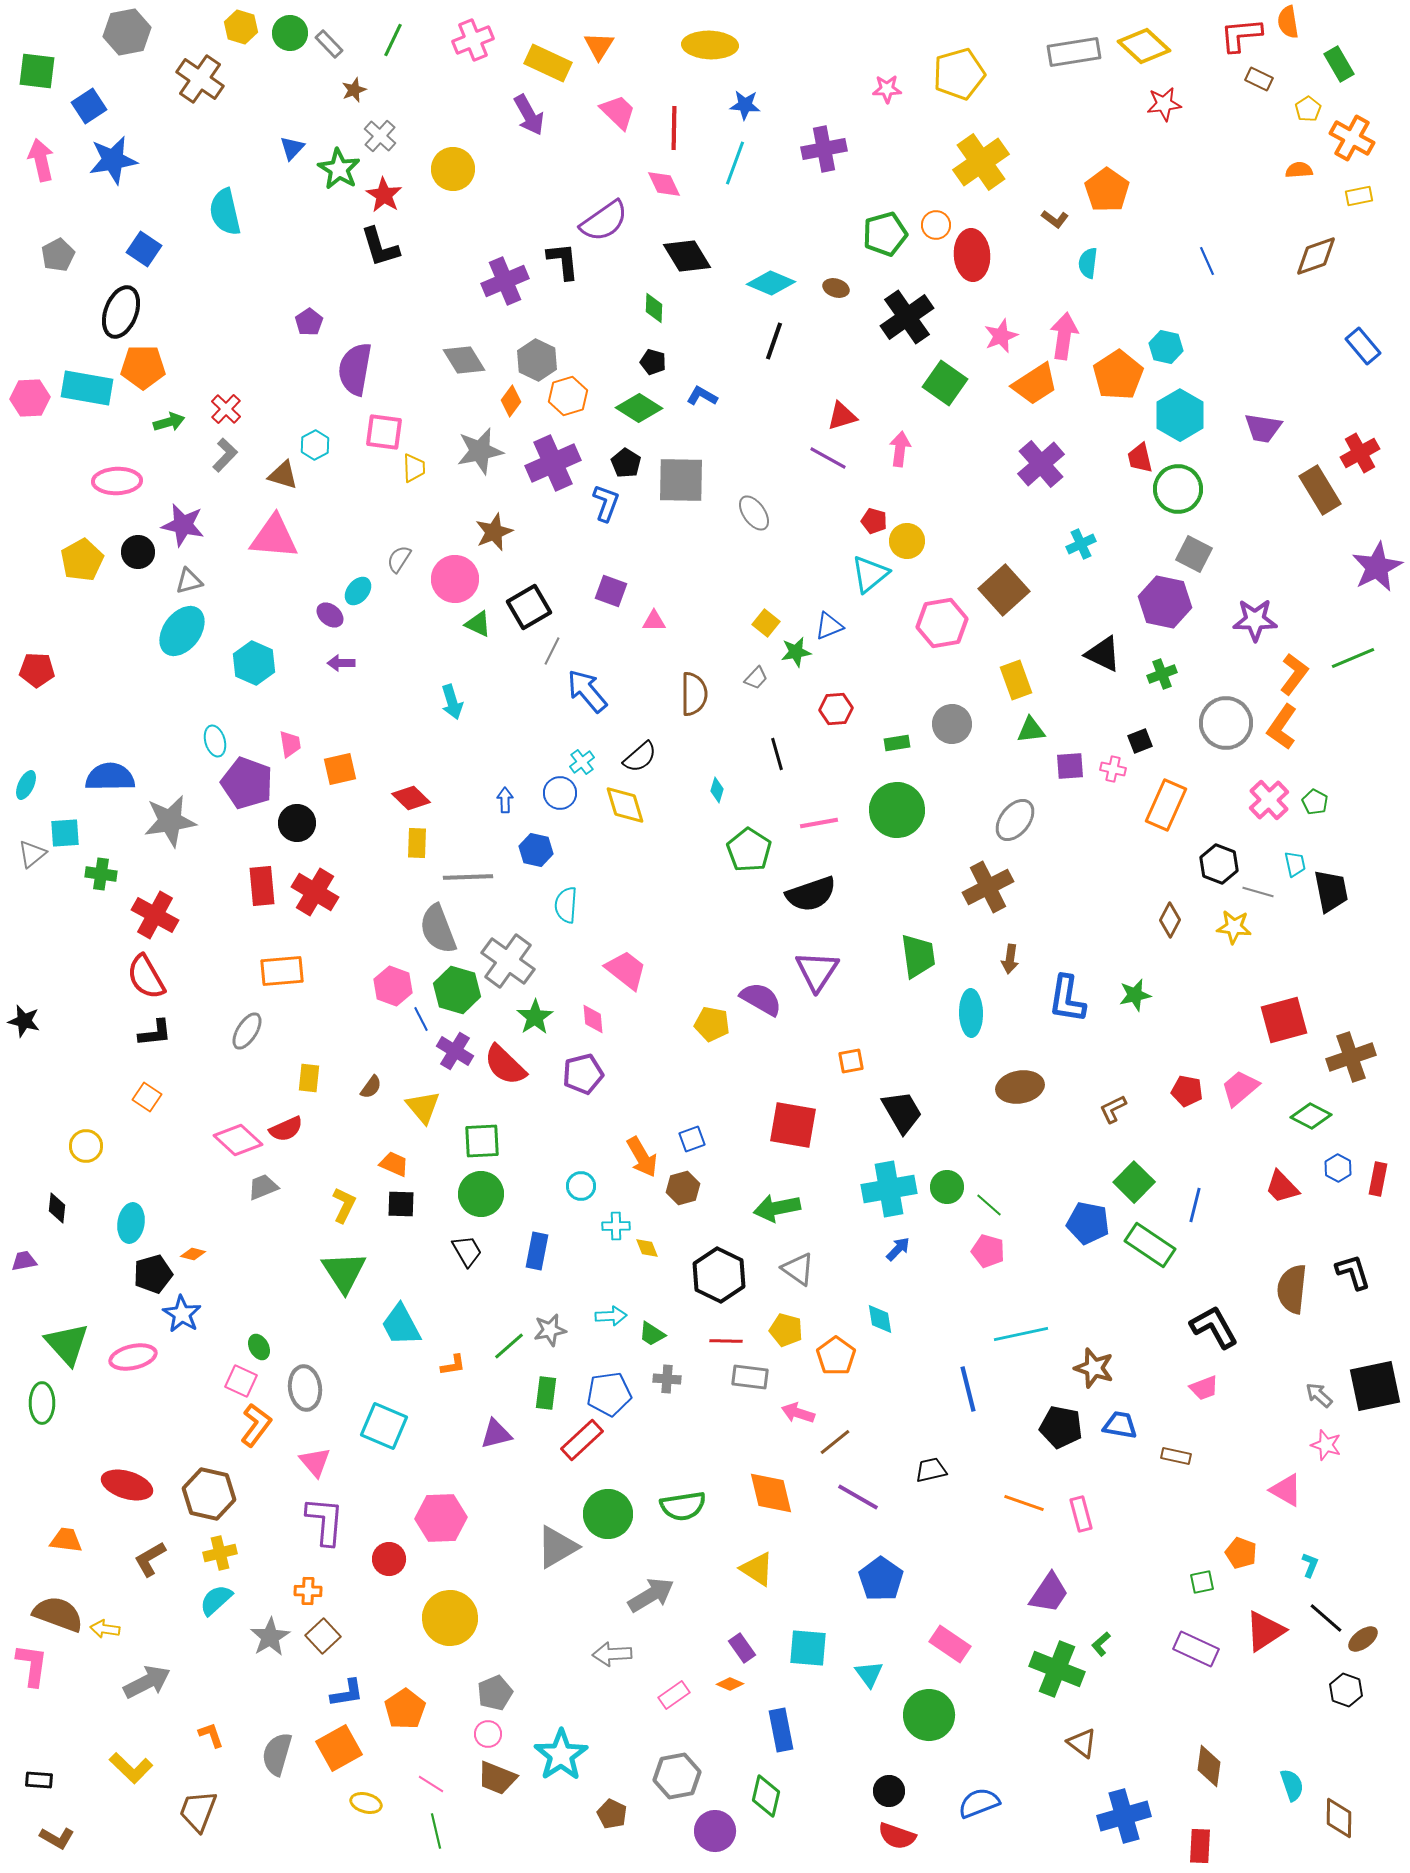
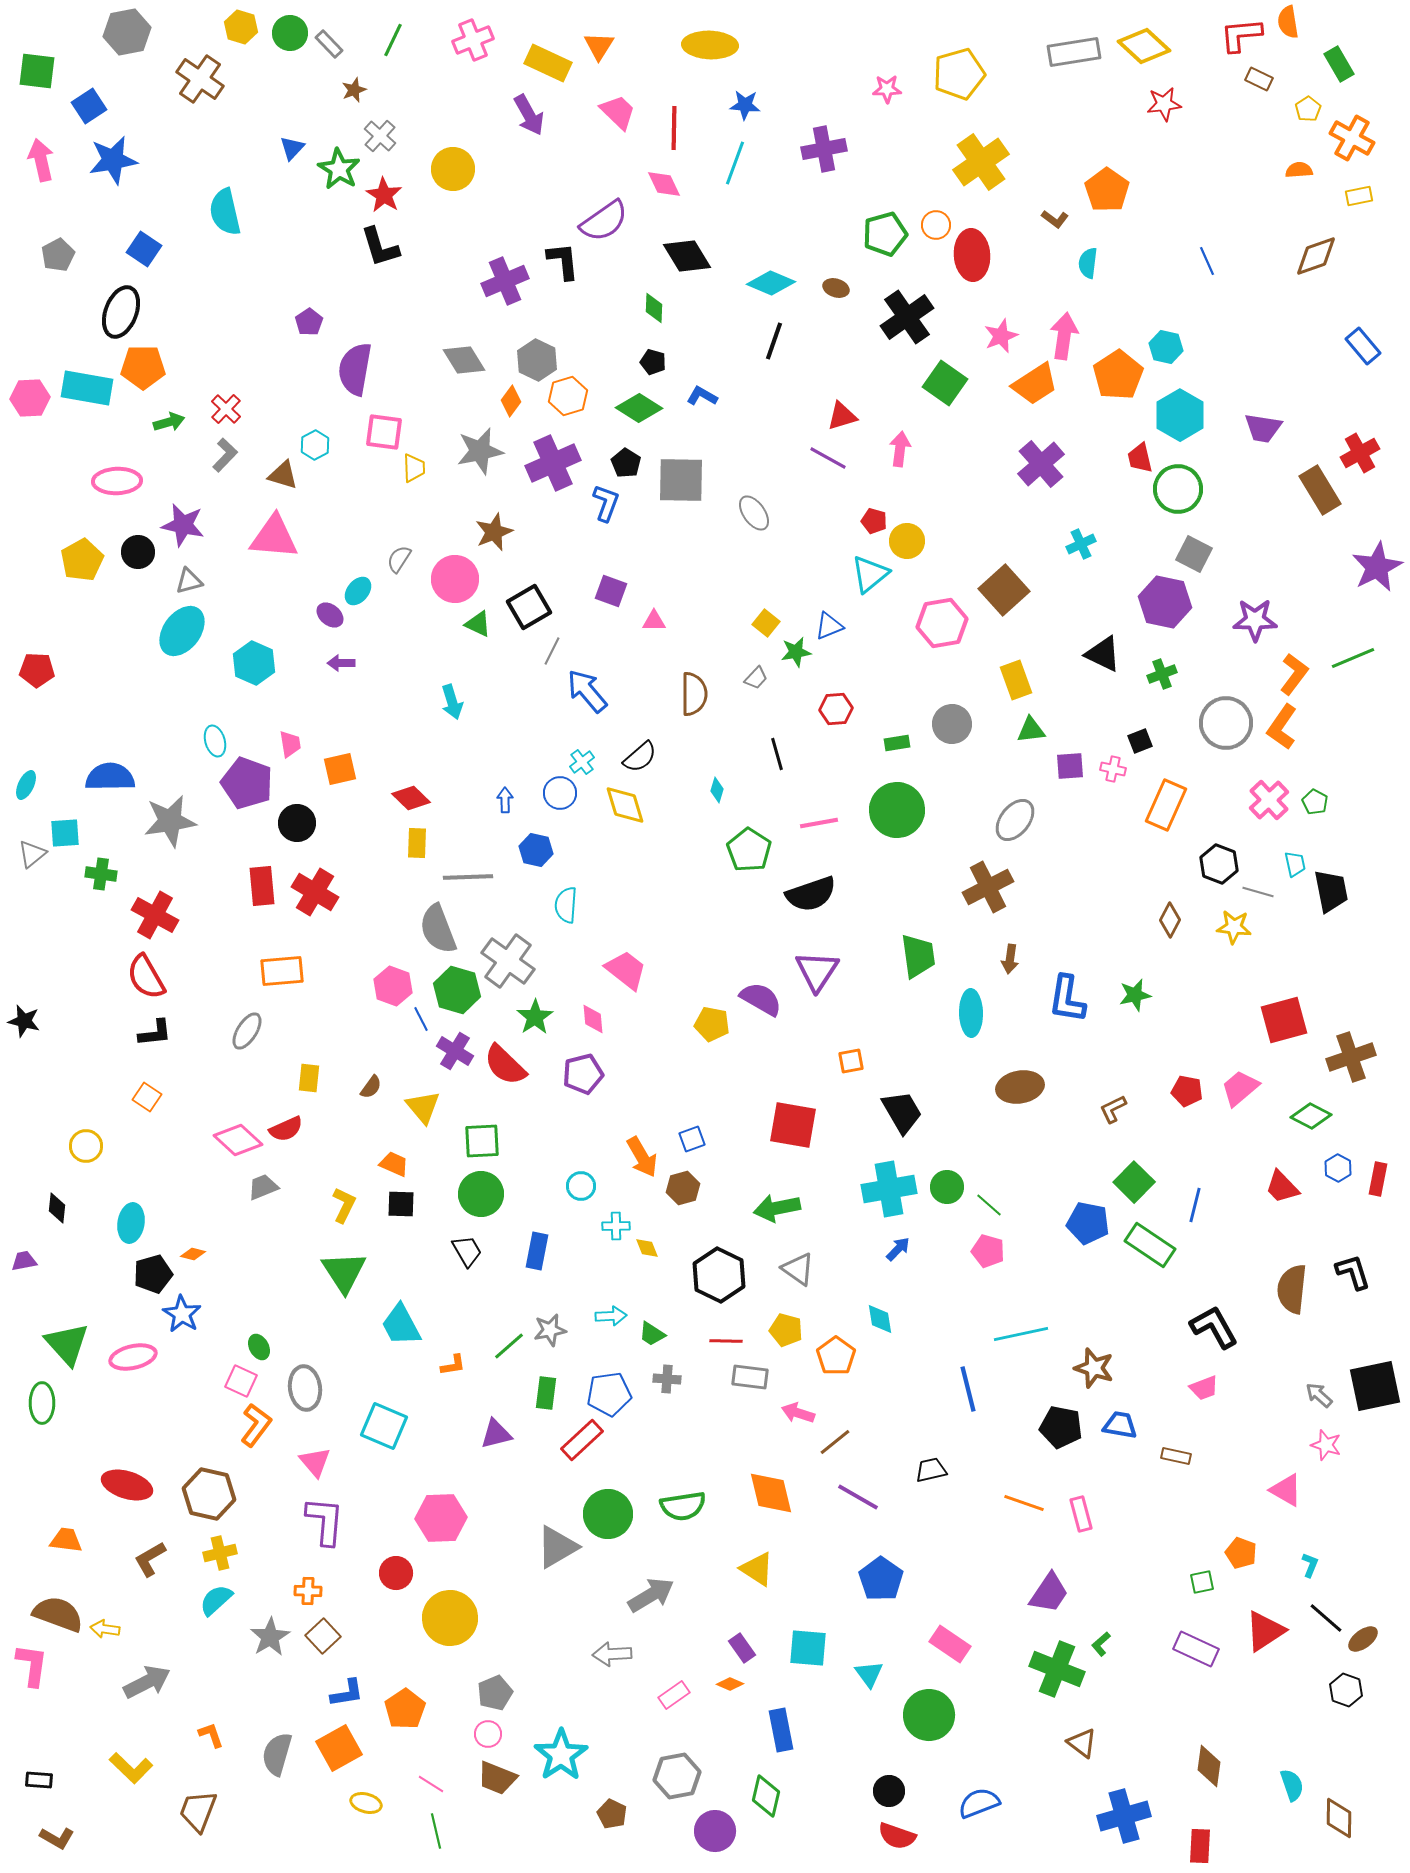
red circle at (389, 1559): moved 7 px right, 14 px down
